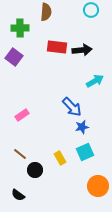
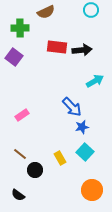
brown semicircle: rotated 60 degrees clockwise
cyan square: rotated 24 degrees counterclockwise
orange circle: moved 6 px left, 4 px down
